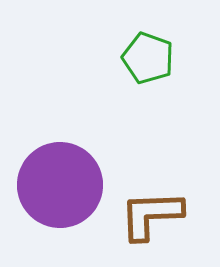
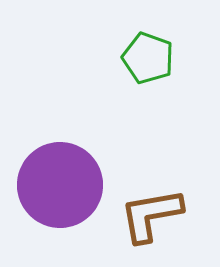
brown L-shape: rotated 8 degrees counterclockwise
